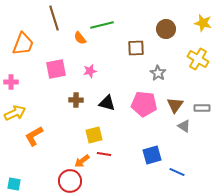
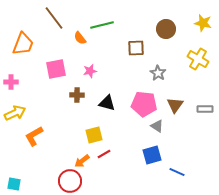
brown line: rotated 20 degrees counterclockwise
brown cross: moved 1 px right, 5 px up
gray rectangle: moved 3 px right, 1 px down
gray triangle: moved 27 px left
red line: rotated 40 degrees counterclockwise
